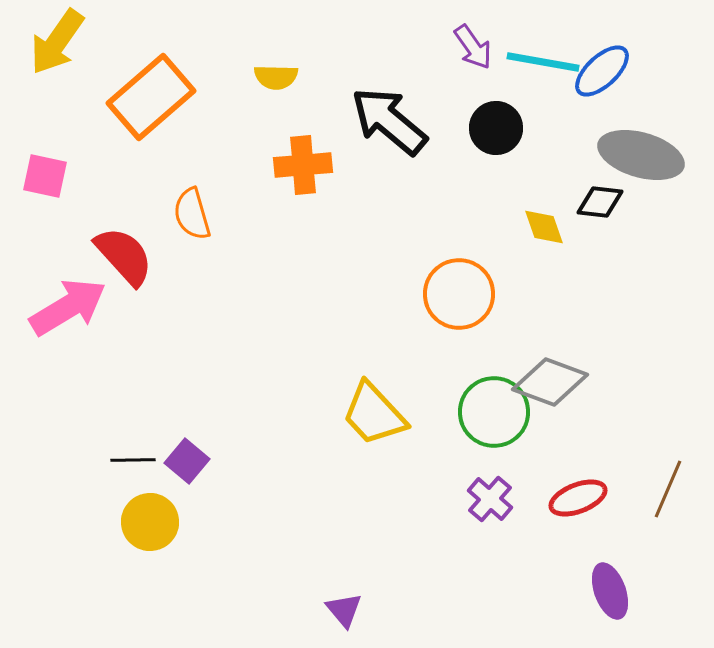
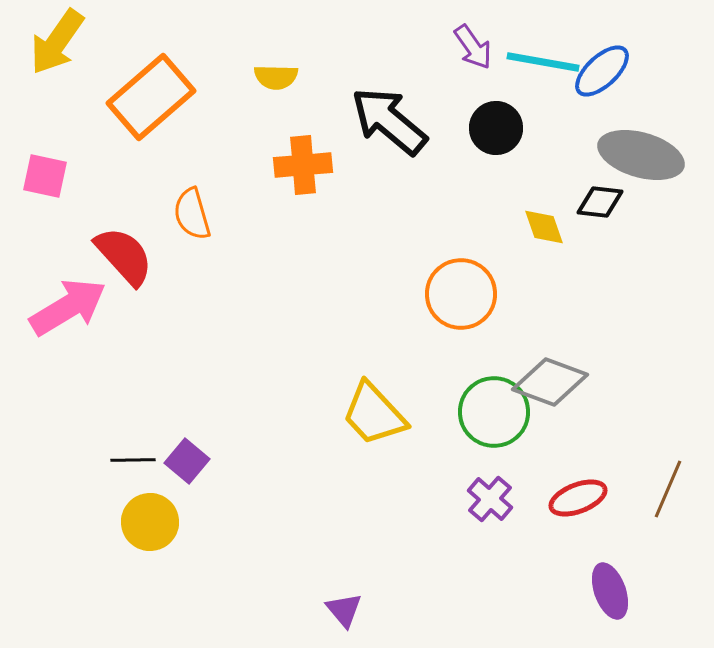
orange circle: moved 2 px right
